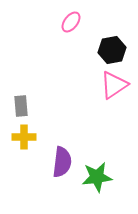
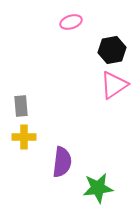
pink ellipse: rotated 35 degrees clockwise
green star: moved 1 px right, 11 px down
